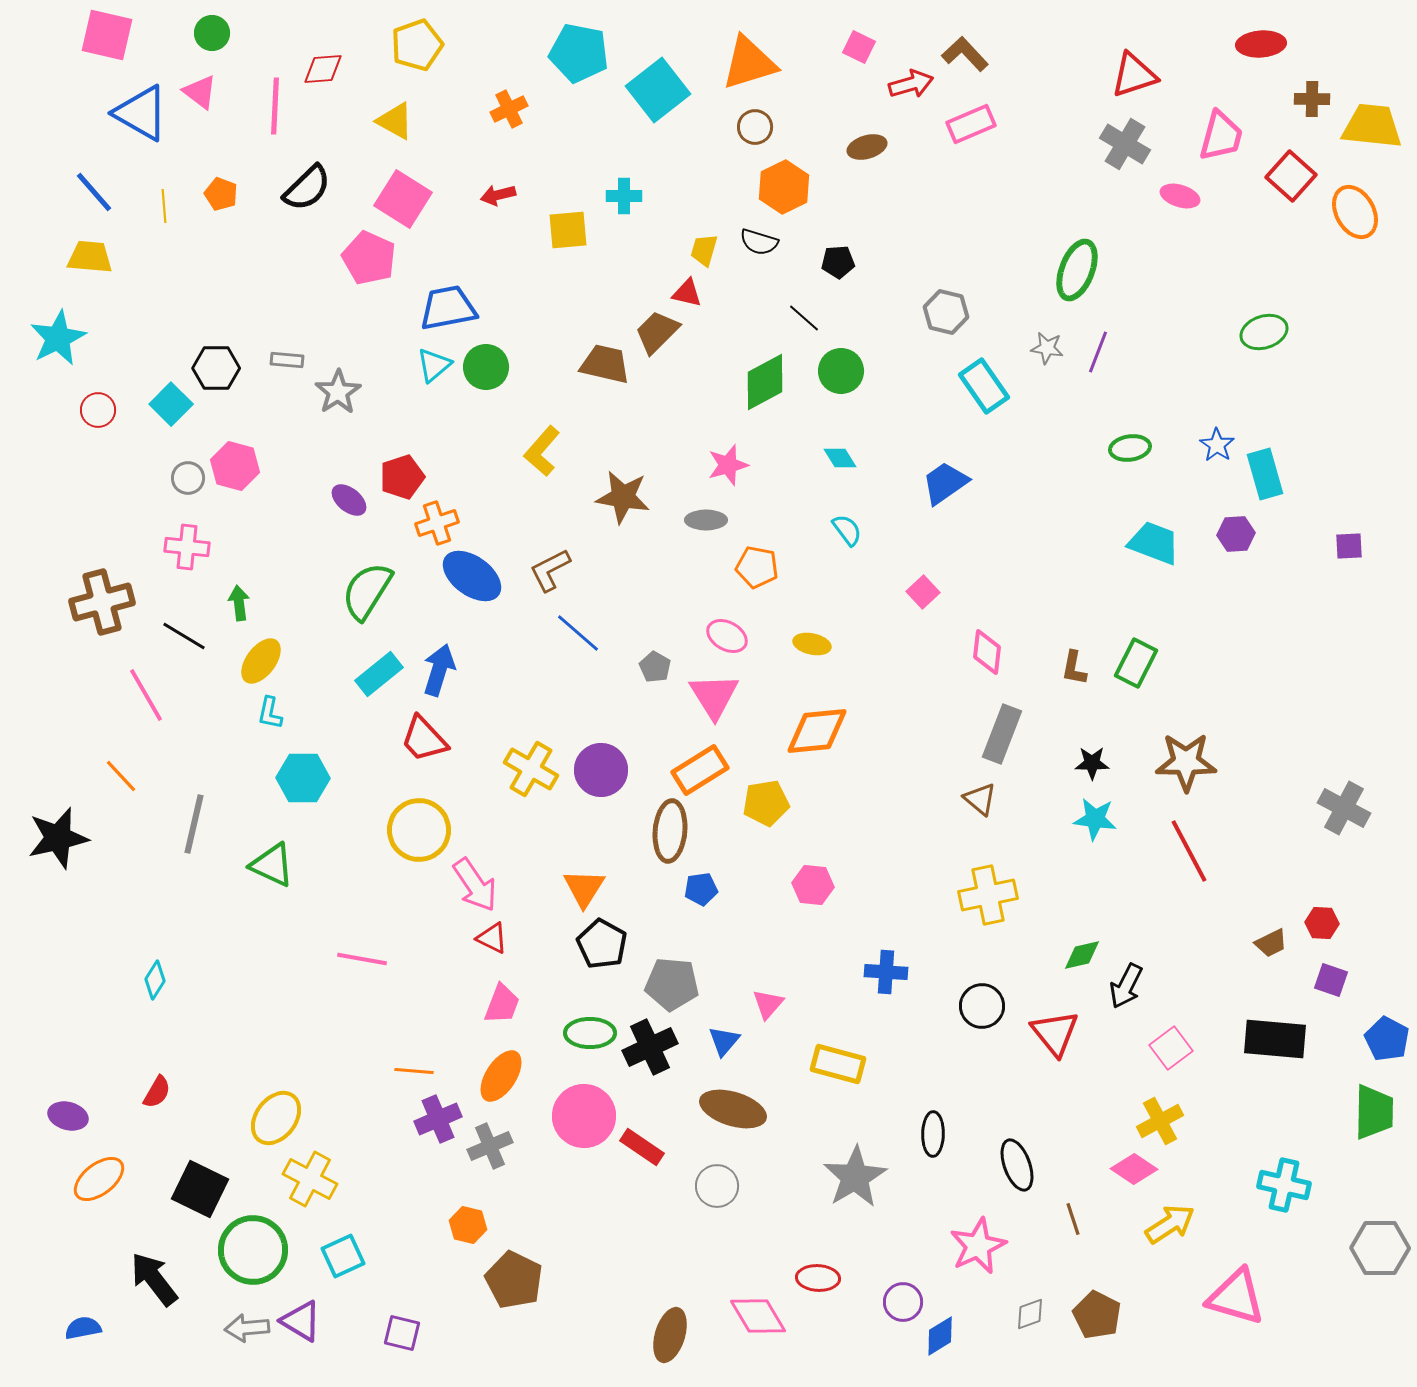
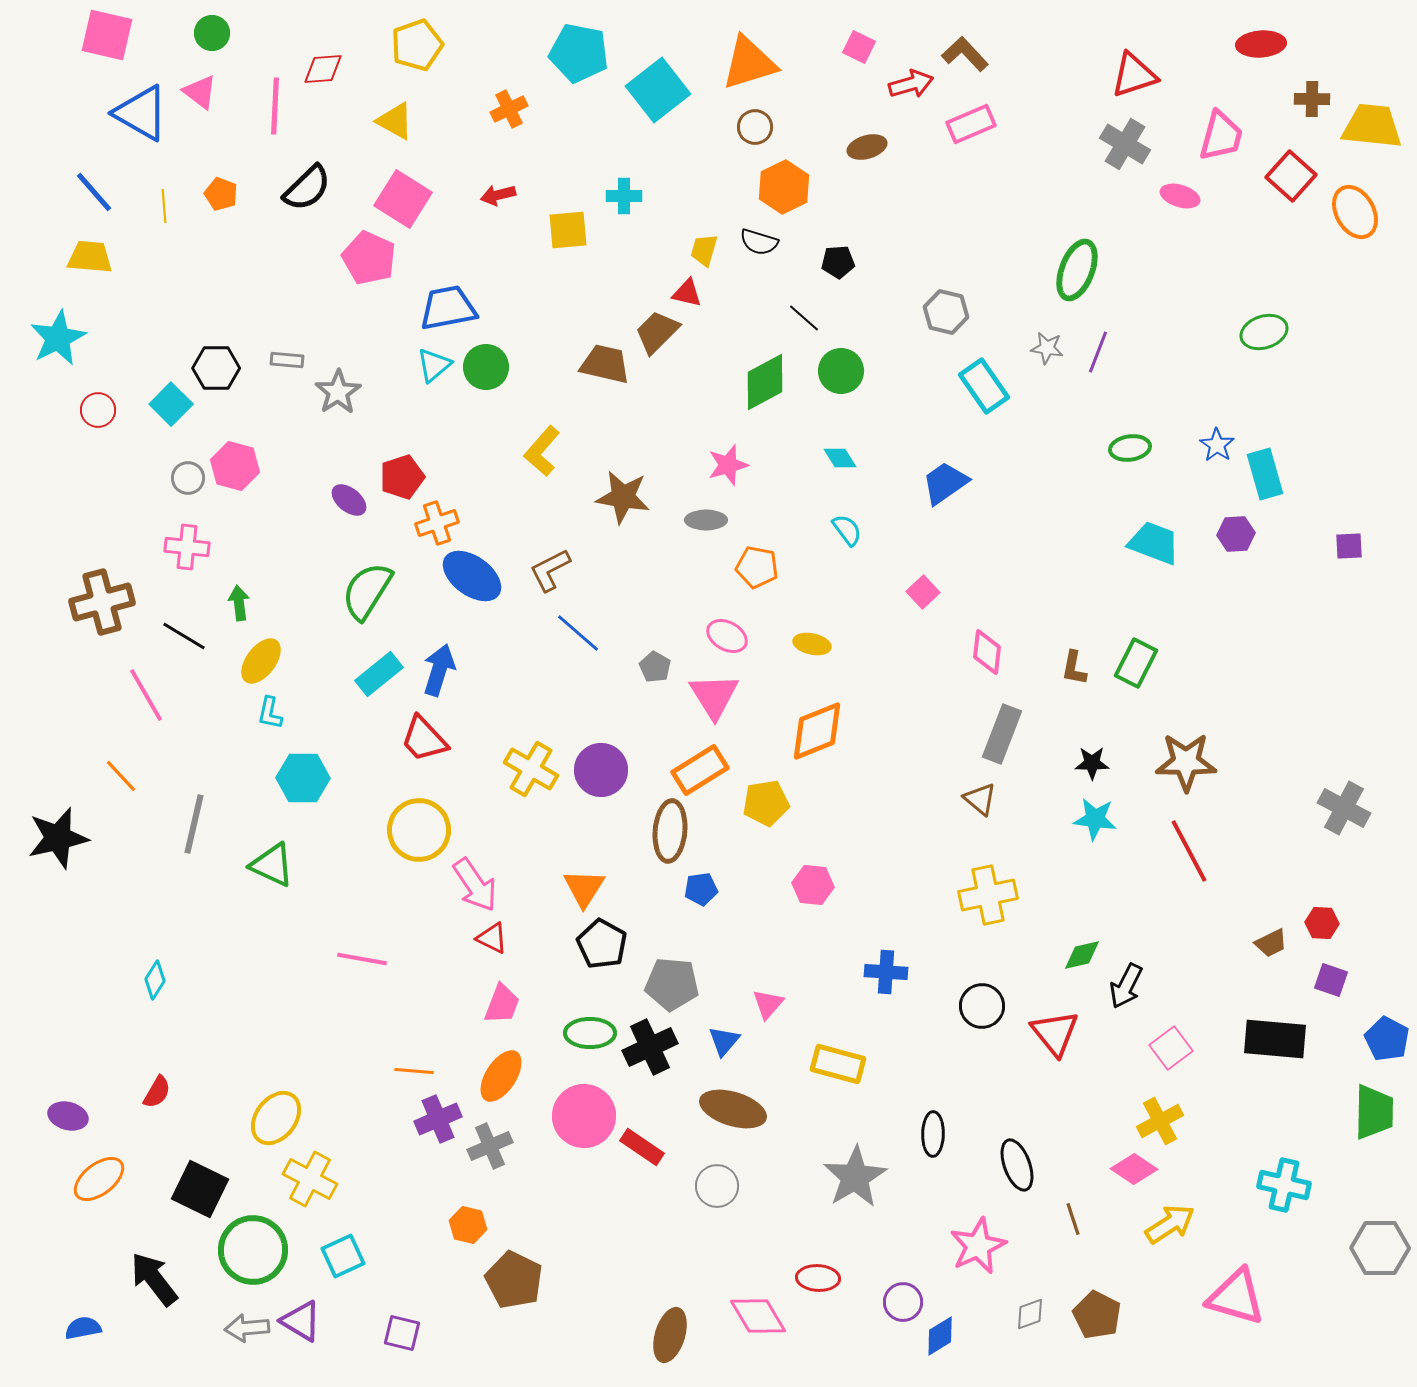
orange diamond at (817, 731): rotated 16 degrees counterclockwise
